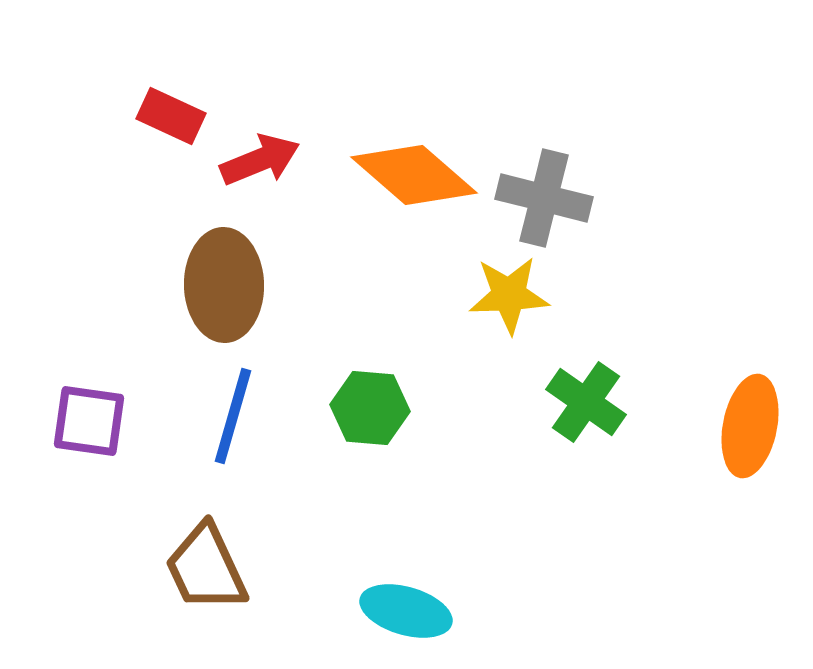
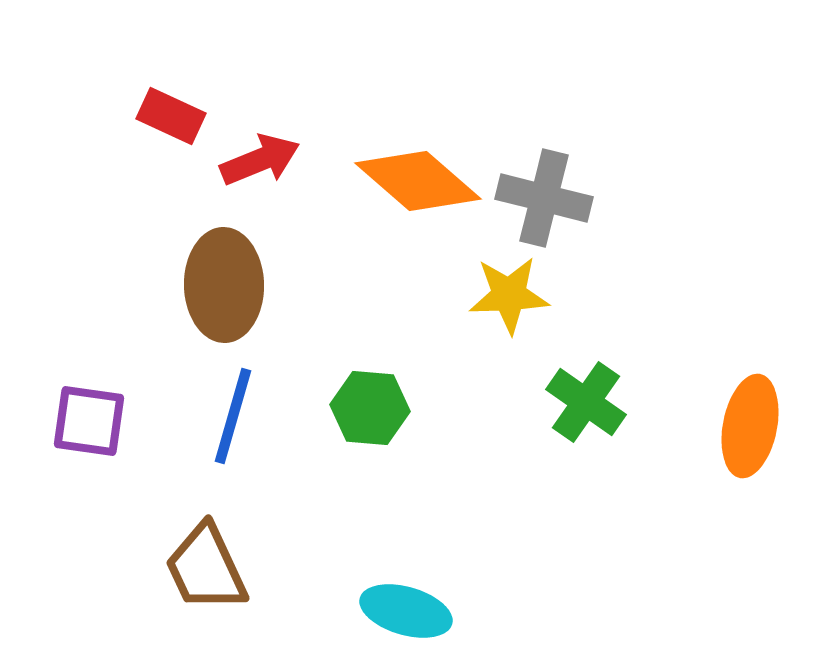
orange diamond: moved 4 px right, 6 px down
